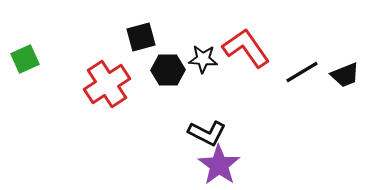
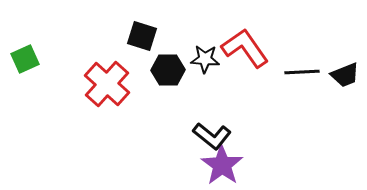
black square: moved 1 px right, 1 px up; rotated 32 degrees clockwise
red L-shape: moved 1 px left
black star: moved 2 px right
black line: rotated 28 degrees clockwise
red cross: rotated 15 degrees counterclockwise
black L-shape: moved 5 px right, 3 px down; rotated 12 degrees clockwise
purple star: moved 3 px right
